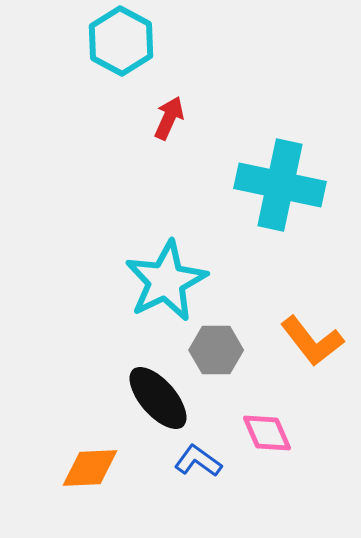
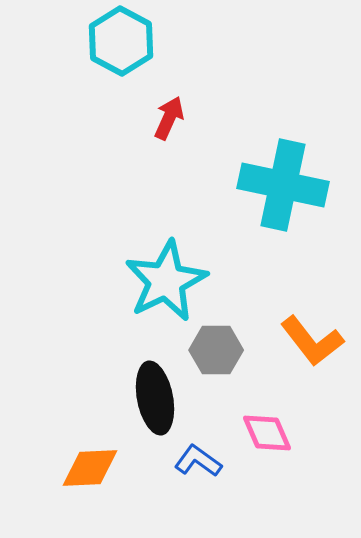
cyan cross: moved 3 px right
black ellipse: moved 3 px left; rotated 30 degrees clockwise
